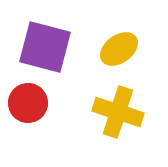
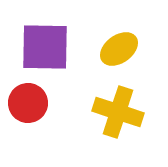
purple square: rotated 14 degrees counterclockwise
